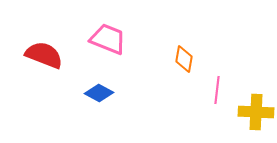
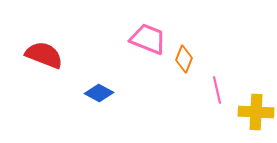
pink trapezoid: moved 40 px right
orange diamond: rotated 12 degrees clockwise
pink line: rotated 20 degrees counterclockwise
